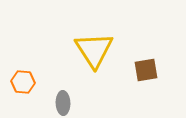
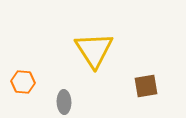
brown square: moved 16 px down
gray ellipse: moved 1 px right, 1 px up
